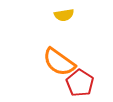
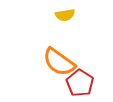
yellow semicircle: moved 1 px right
